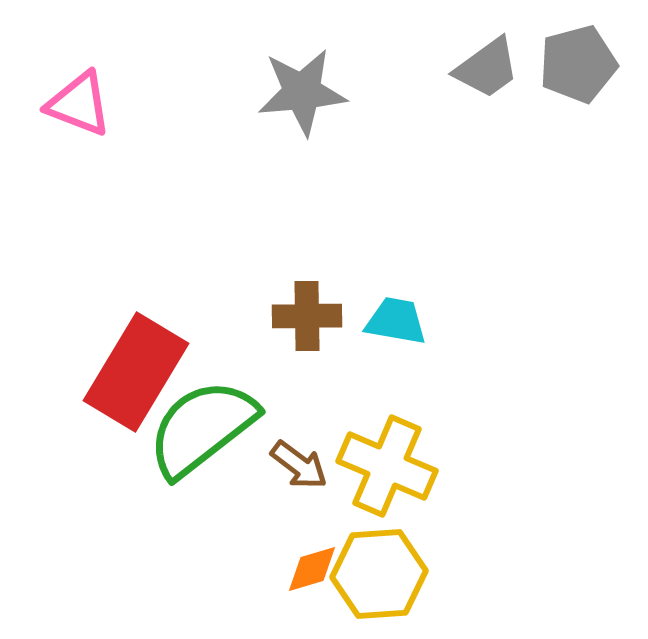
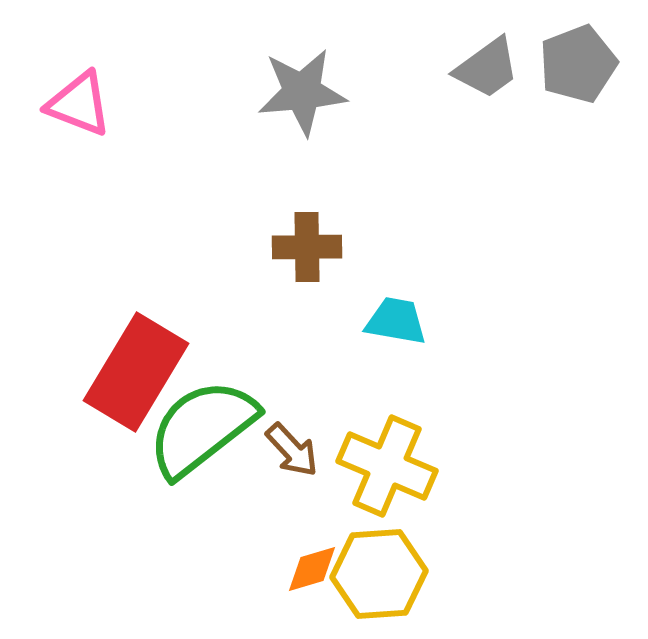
gray pentagon: rotated 6 degrees counterclockwise
brown cross: moved 69 px up
brown arrow: moved 7 px left, 15 px up; rotated 10 degrees clockwise
